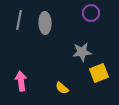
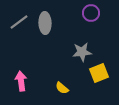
gray line: moved 2 px down; rotated 42 degrees clockwise
